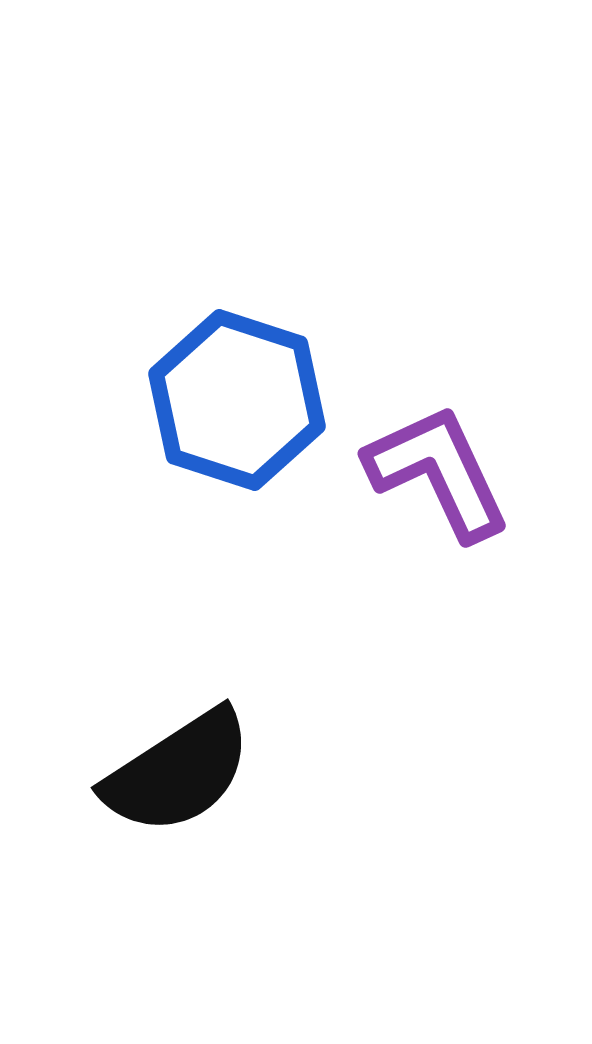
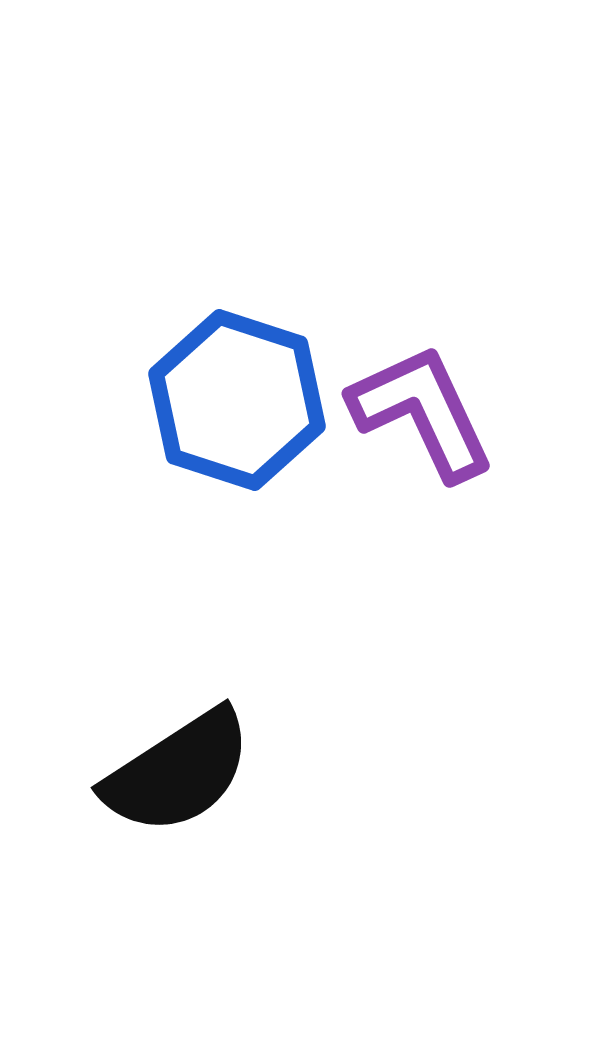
purple L-shape: moved 16 px left, 60 px up
